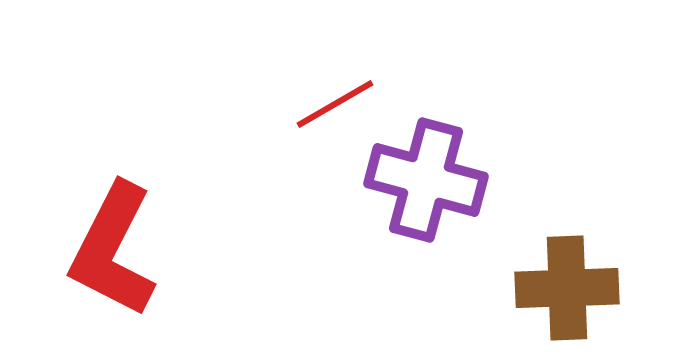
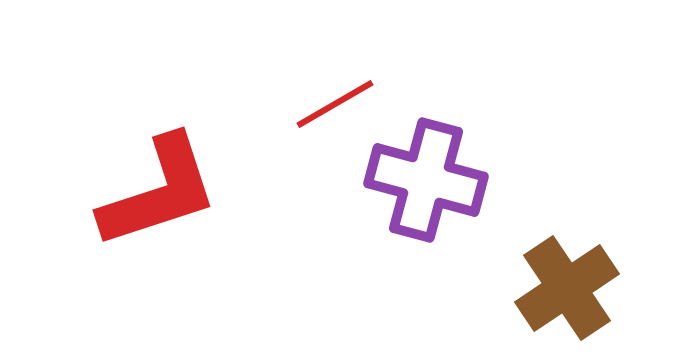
red L-shape: moved 46 px right, 58 px up; rotated 135 degrees counterclockwise
brown cross: rotated 32 degrees counterclockwise
